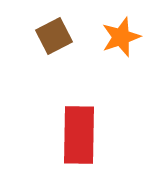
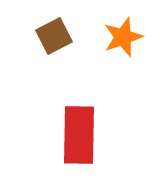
orange star: moved 2 px right
